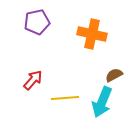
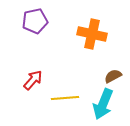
purple pentagon: moved 2 px left, 1 px up
brown semicircle: moved 1 px left, 1 px down
cyan arrow: moved 1 px right, 2 px down
